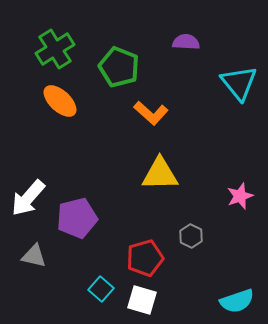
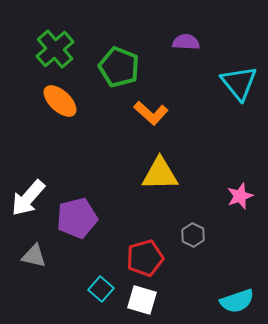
green cross: rotated 9 degrees counterclockwise
gray hexagon: moved 2 px right, 1 px up
